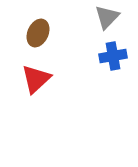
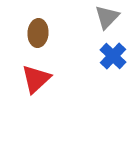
brown ellipse: rotated 20 degrees counterclockwise
blue cross: rotated 36 degrees counterclockwise
